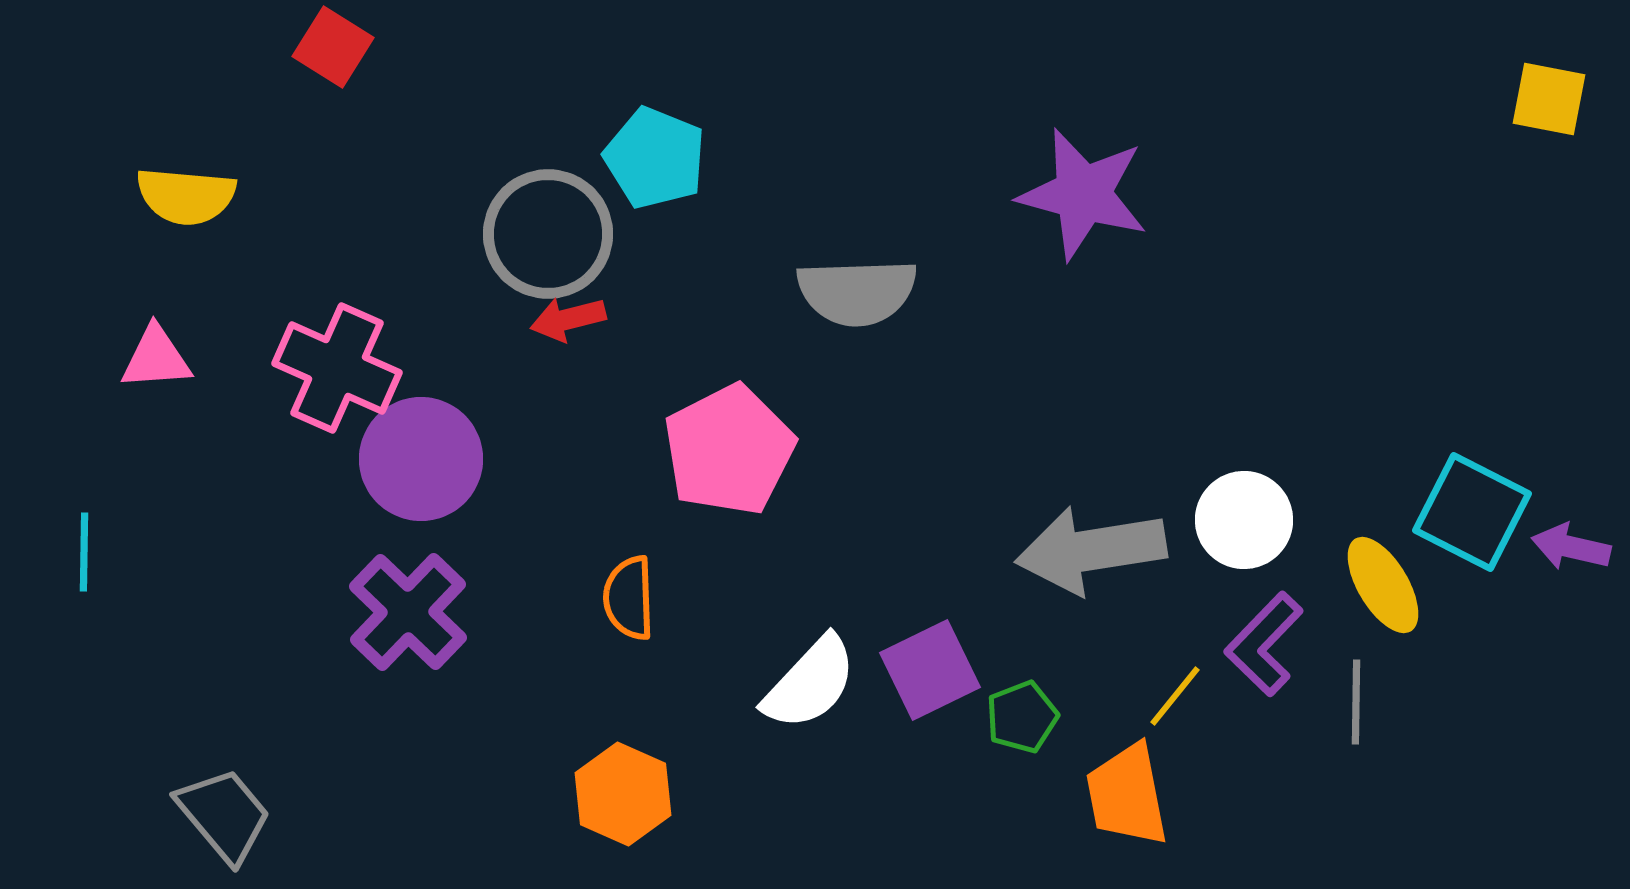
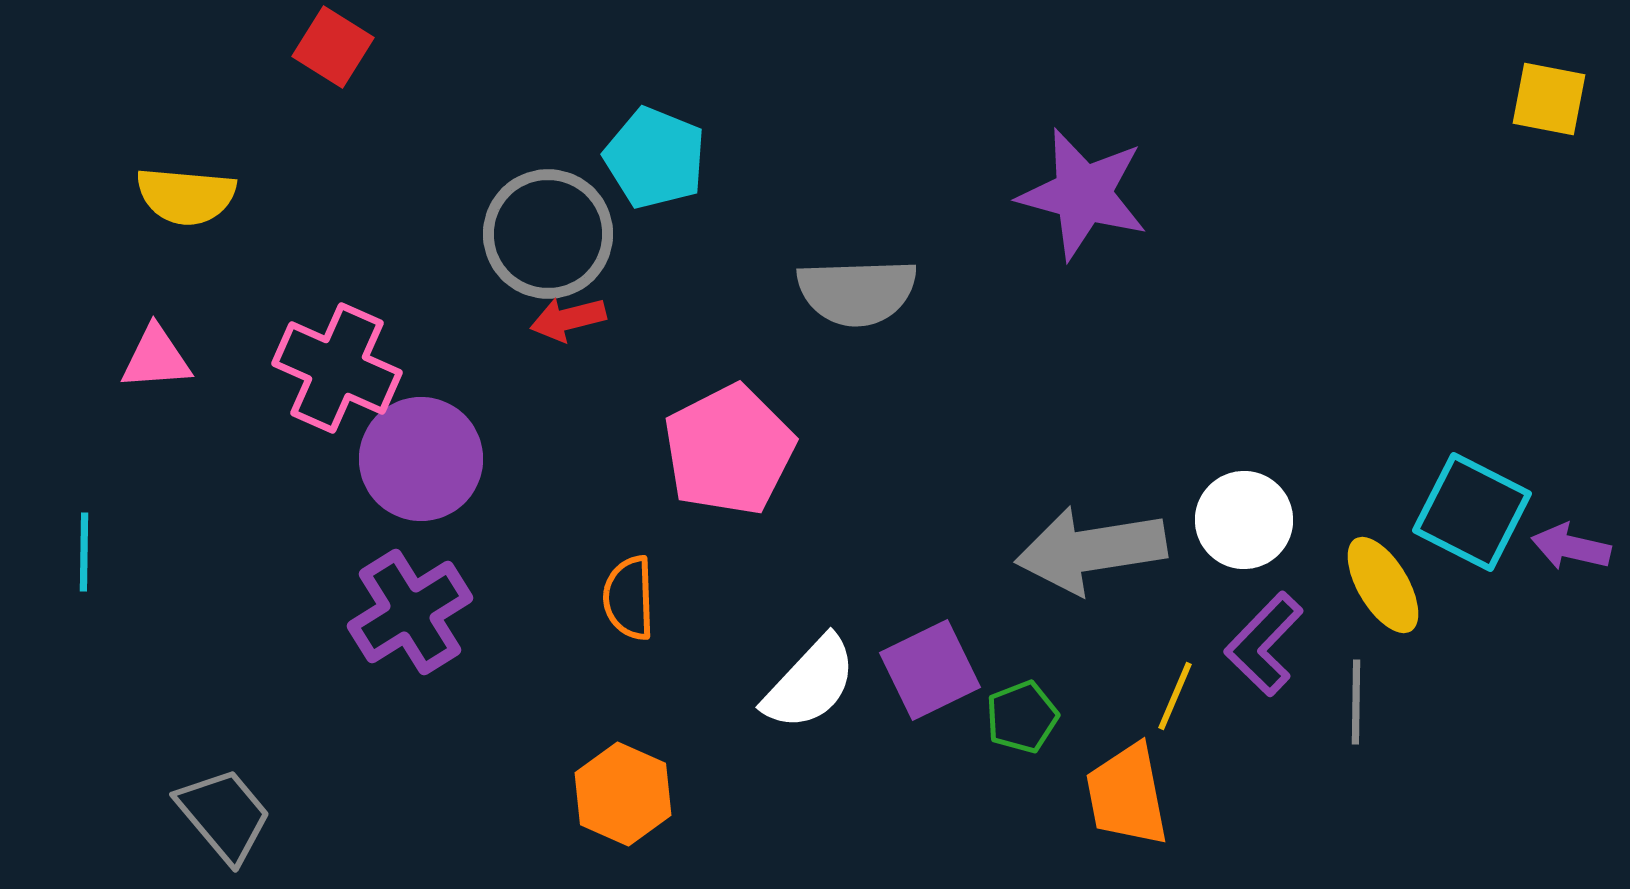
purple cross: moved 2 px right; rotated 14 degrees clockwise
yellow line: rotated 16 degrees counterclockwise
